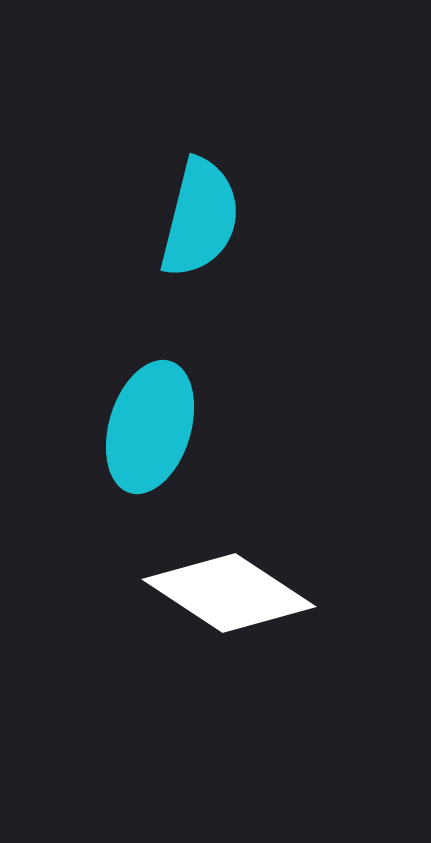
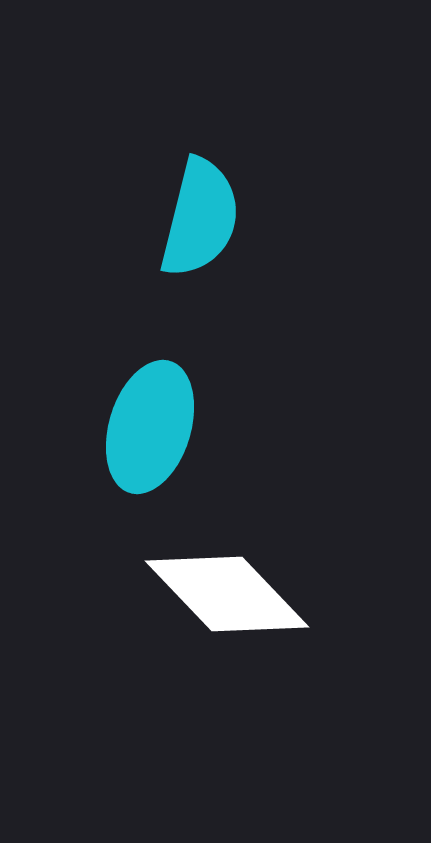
white diamond: moved 2 px left, 1 px down; rotated 13 degrees clockwise
